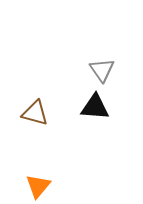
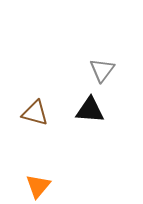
gray triangle: rotated 12 degrees clockwise
black triangle: moved 5 px left, 3 px down
